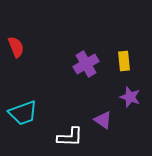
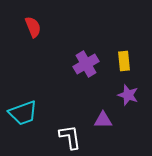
red semicircle: moved 17 px right, 20 px up
purple star: moved 2 px left, 2 px up
purple triangle: rotated 36 degrees counterclockwise
white L-shape: rotated 100 degrees counterclockwise
